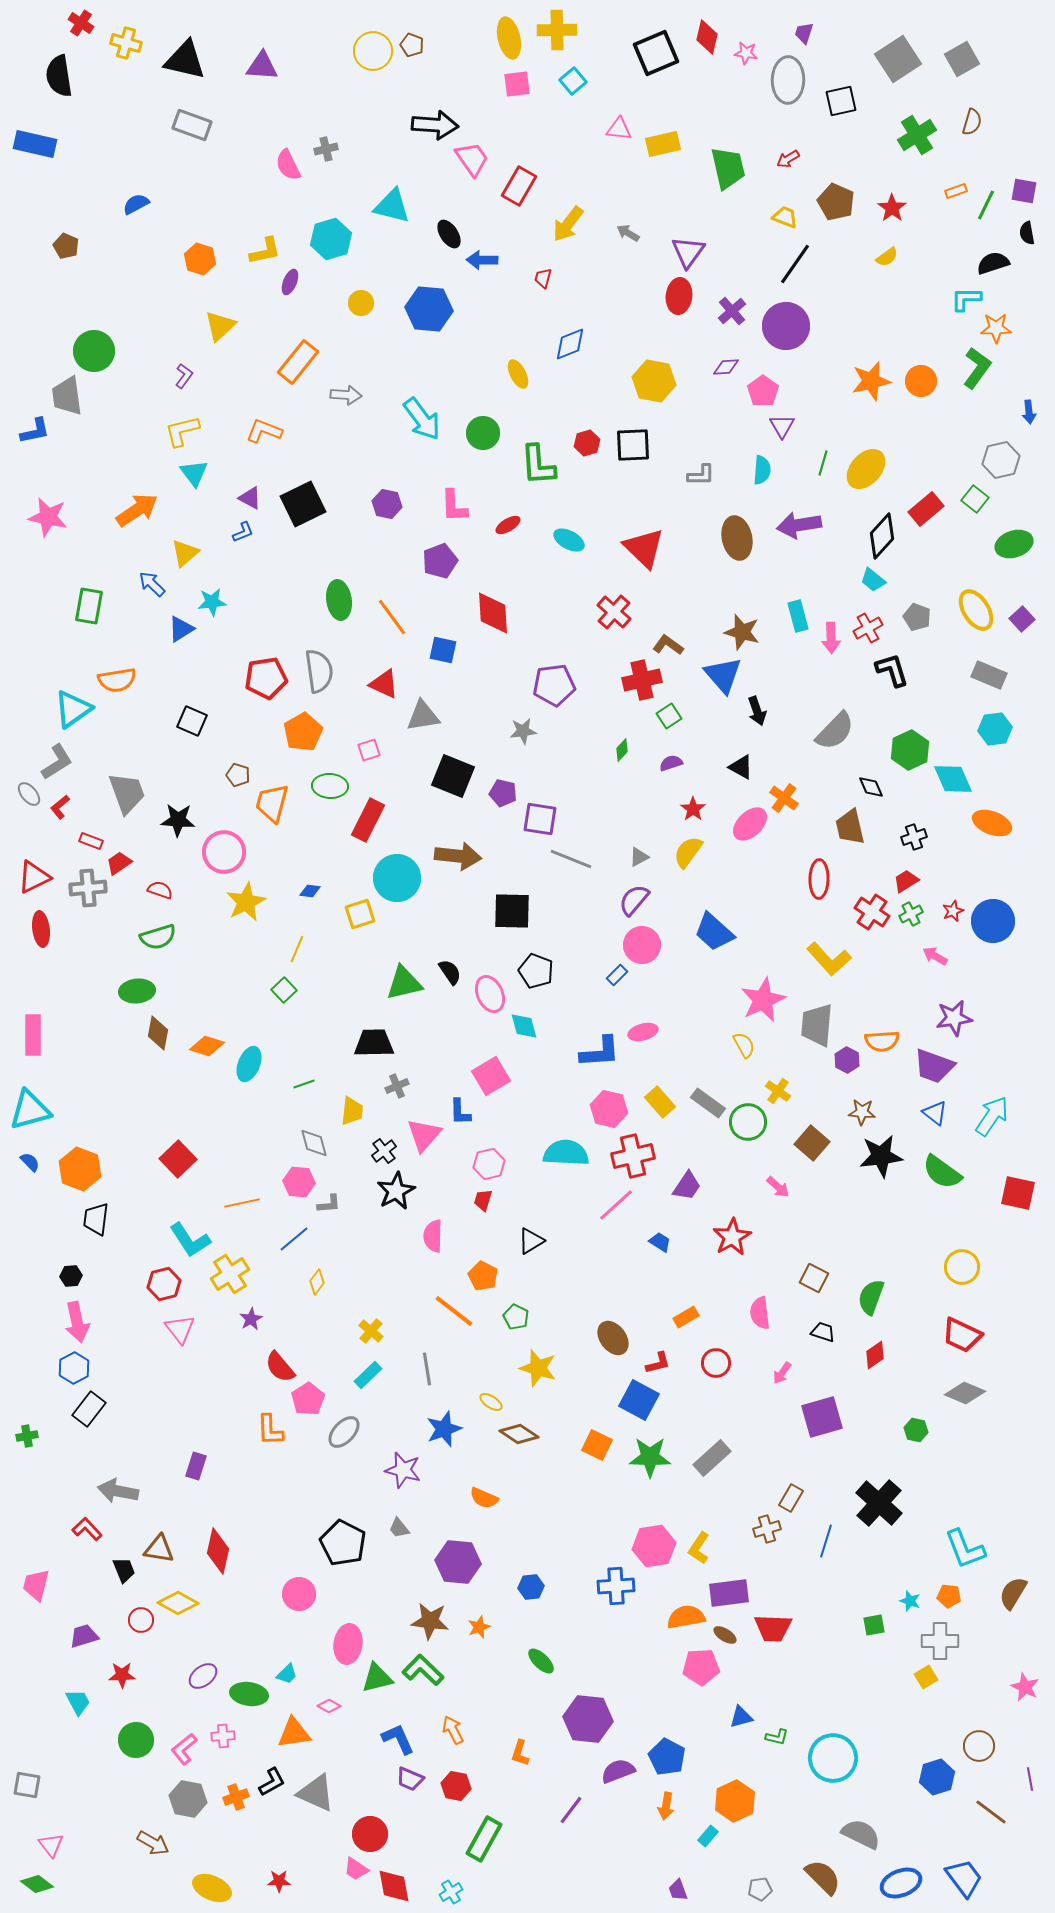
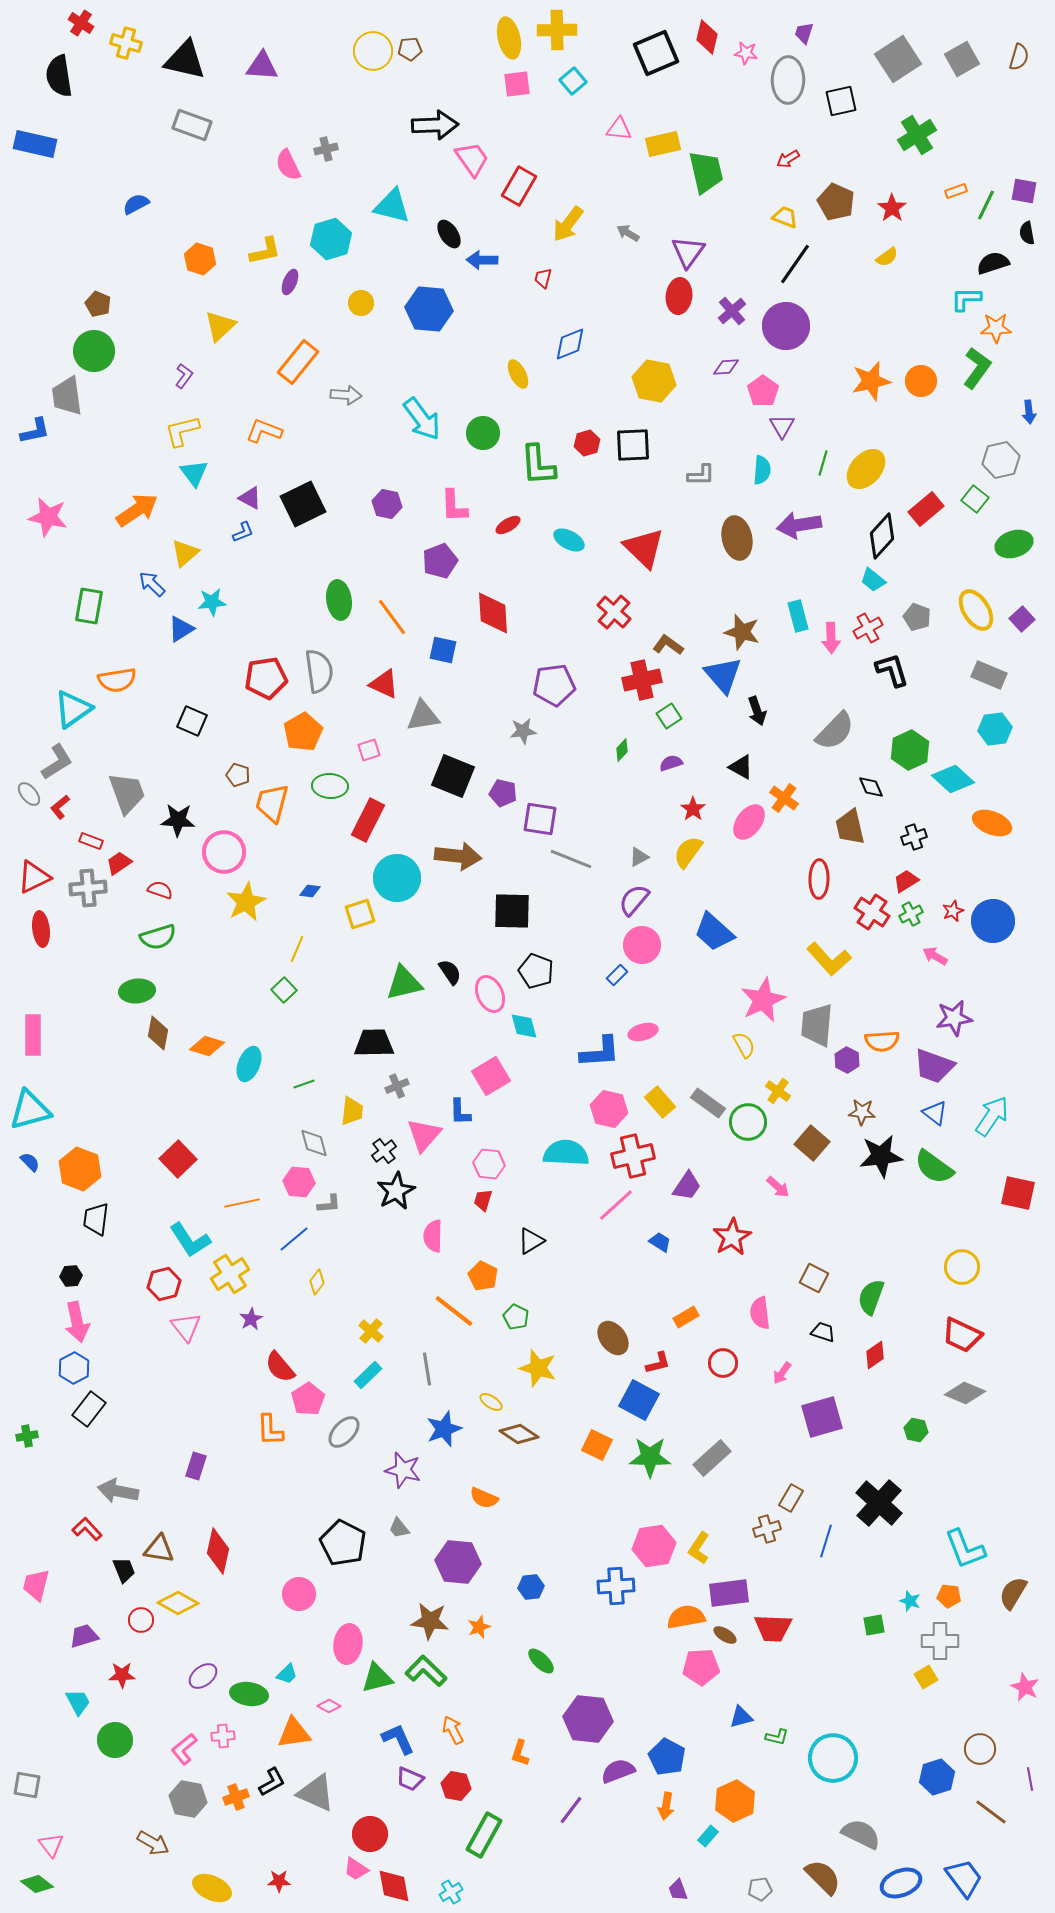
brown pentagon at (412, 45): moved 2 px left, 4 px down; rotated 25 degrees counterclockwise
brown semicircle at (972, 122): moved 47 px right, 65 px up
black arrow at (435, 125): rotated 6 degrees counterclockwise
green trapezoid at (728, 168): moved 22 px left, 4 px down
brown pentagon at (66, 246): moved 32 px right, 58 px down
cyan diamond at (953, 779): rotated 24 degrees counterclockwise
pink ellipse at (750, 824): moved 1 px left, 2 px up; rotated 9 degrees counterclockwise
pink hexagon at (489, 1164): rotated 20 degrees clockwise
green semicircle at (942, 1172): moved 8 px left, 5 px up
pink triangle at (180, 1329): moved 6 px right, 2 px up
red circle at (716, 1363): moved 7 px right
green L-shape at (423, 1670): moved 3 px right, 1 px down
green circle at (136, 1740): moved 21 px left
brown circle at (979, 1746): moved 1 px right, 3 px down
green rectangle at (484, 1839): moved 4 px up
